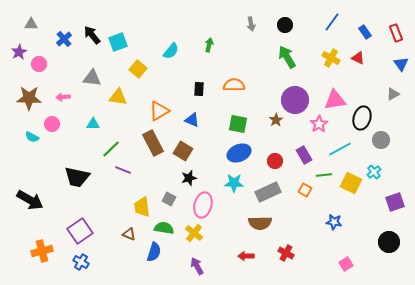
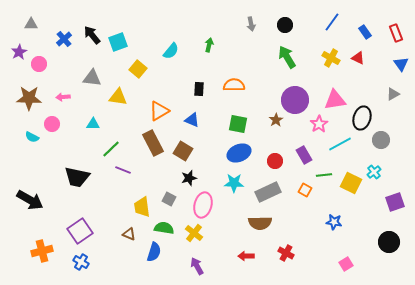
cyan line at (340, 149): moved 5 px up
